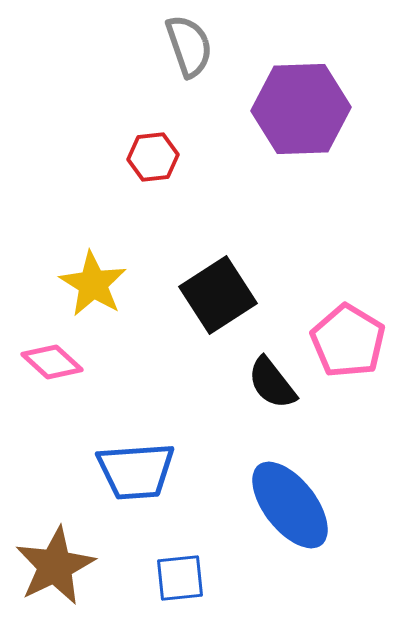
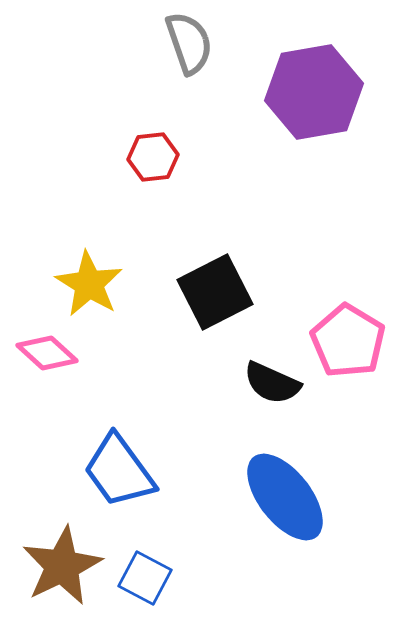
gray semicircle: moved 3 px up
purple hexagon: moved 13 px right, 17 px up; rotated 8 degrees counterclockwise
yellow star: moved 4 px left
black square: moved 3 px left, 3 px up; rotated 6 degrees clockwise
pink diamond: moved 5 px left, 9 px up
black semicircle: rotated 28 degrees counterclockwise
blue trapezoid: moved 17 px left; rotated 58 degrees clockwise
blue ellipse: moved 5 px left, 8 px up
brown star: moved 7 px right
blue square: moved 35 px left; rotated 34 degrees clockwise
